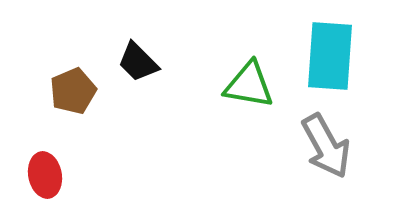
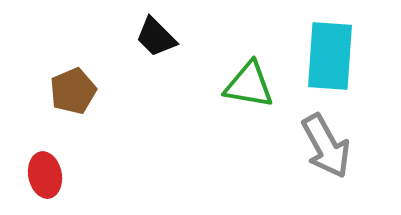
black trapezoid: moved 18 px right, 25 px up
